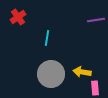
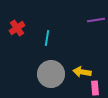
red cross: moved 1 px left, 11 px down
